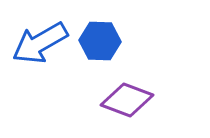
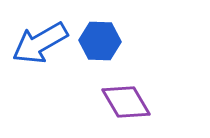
purple diamond: moved 1 px left, 2 px down; rotated 39 degrees clockwise
